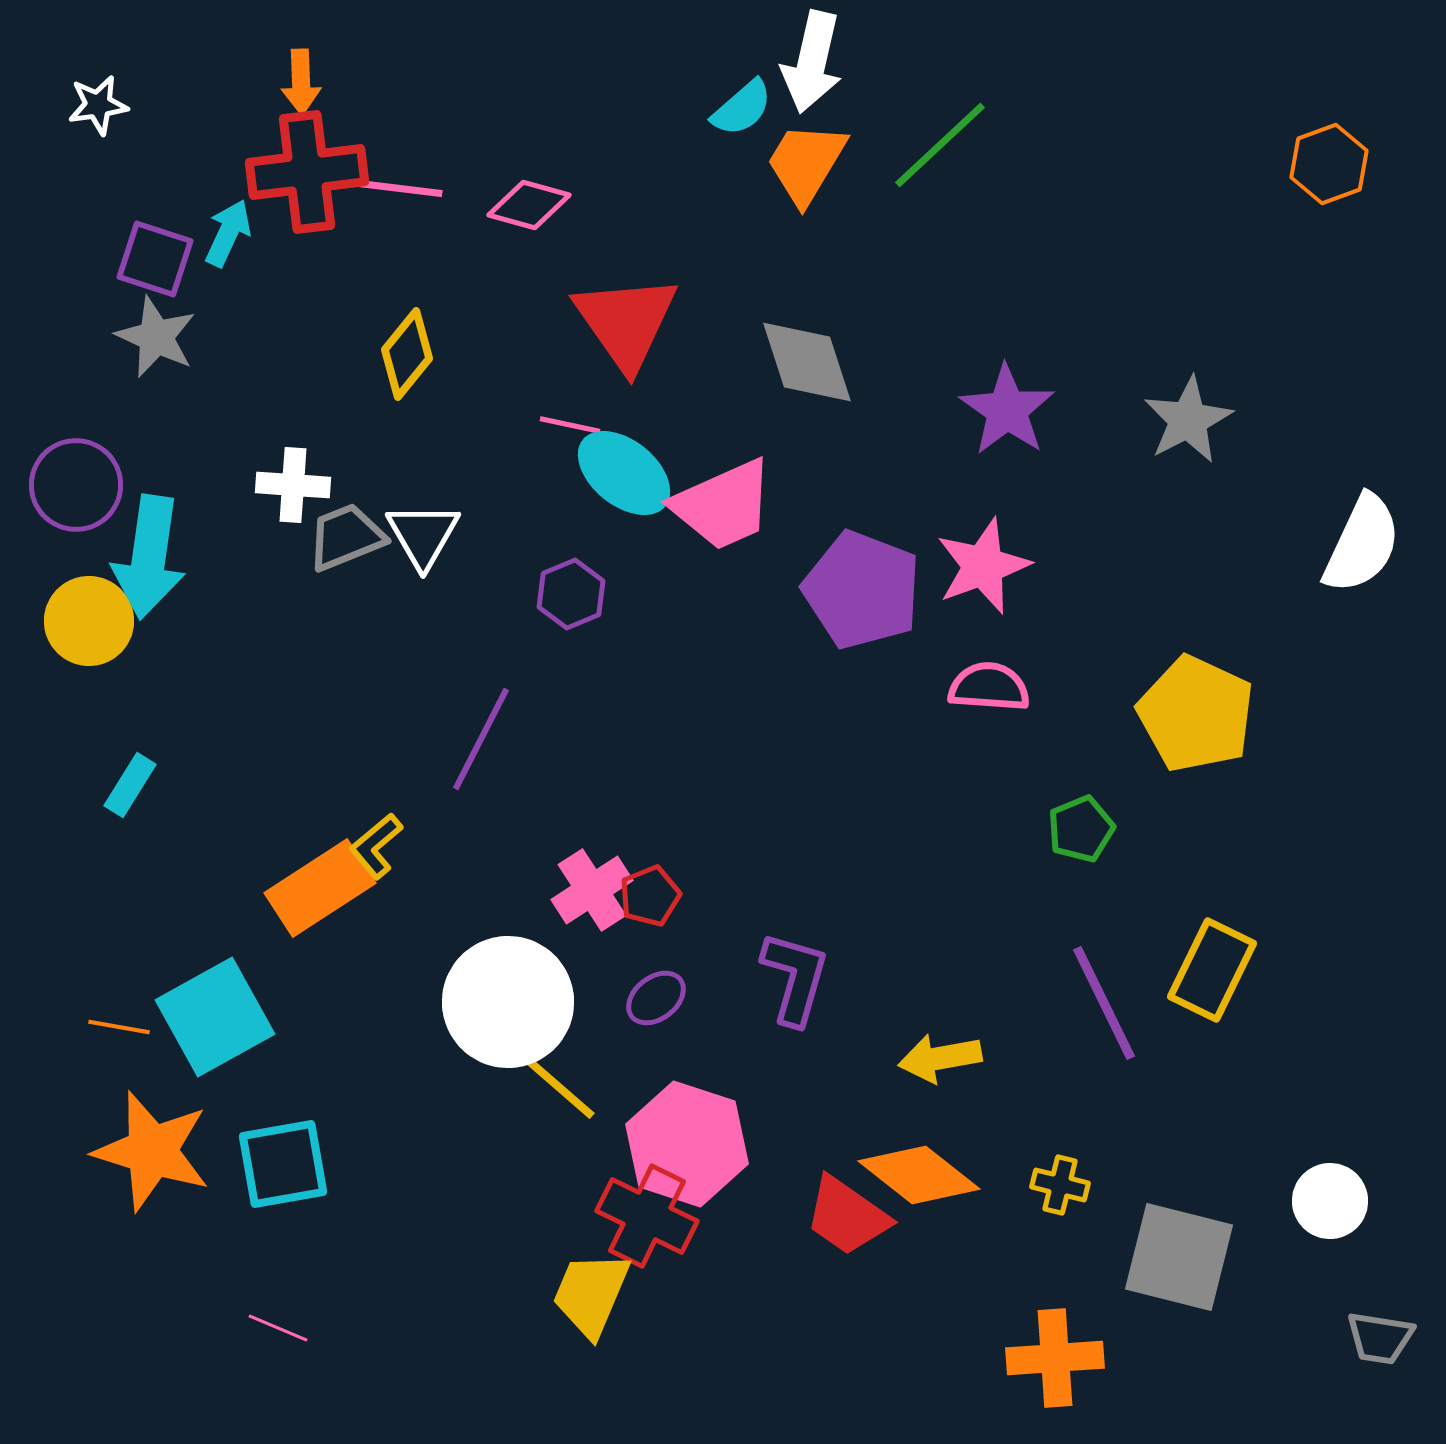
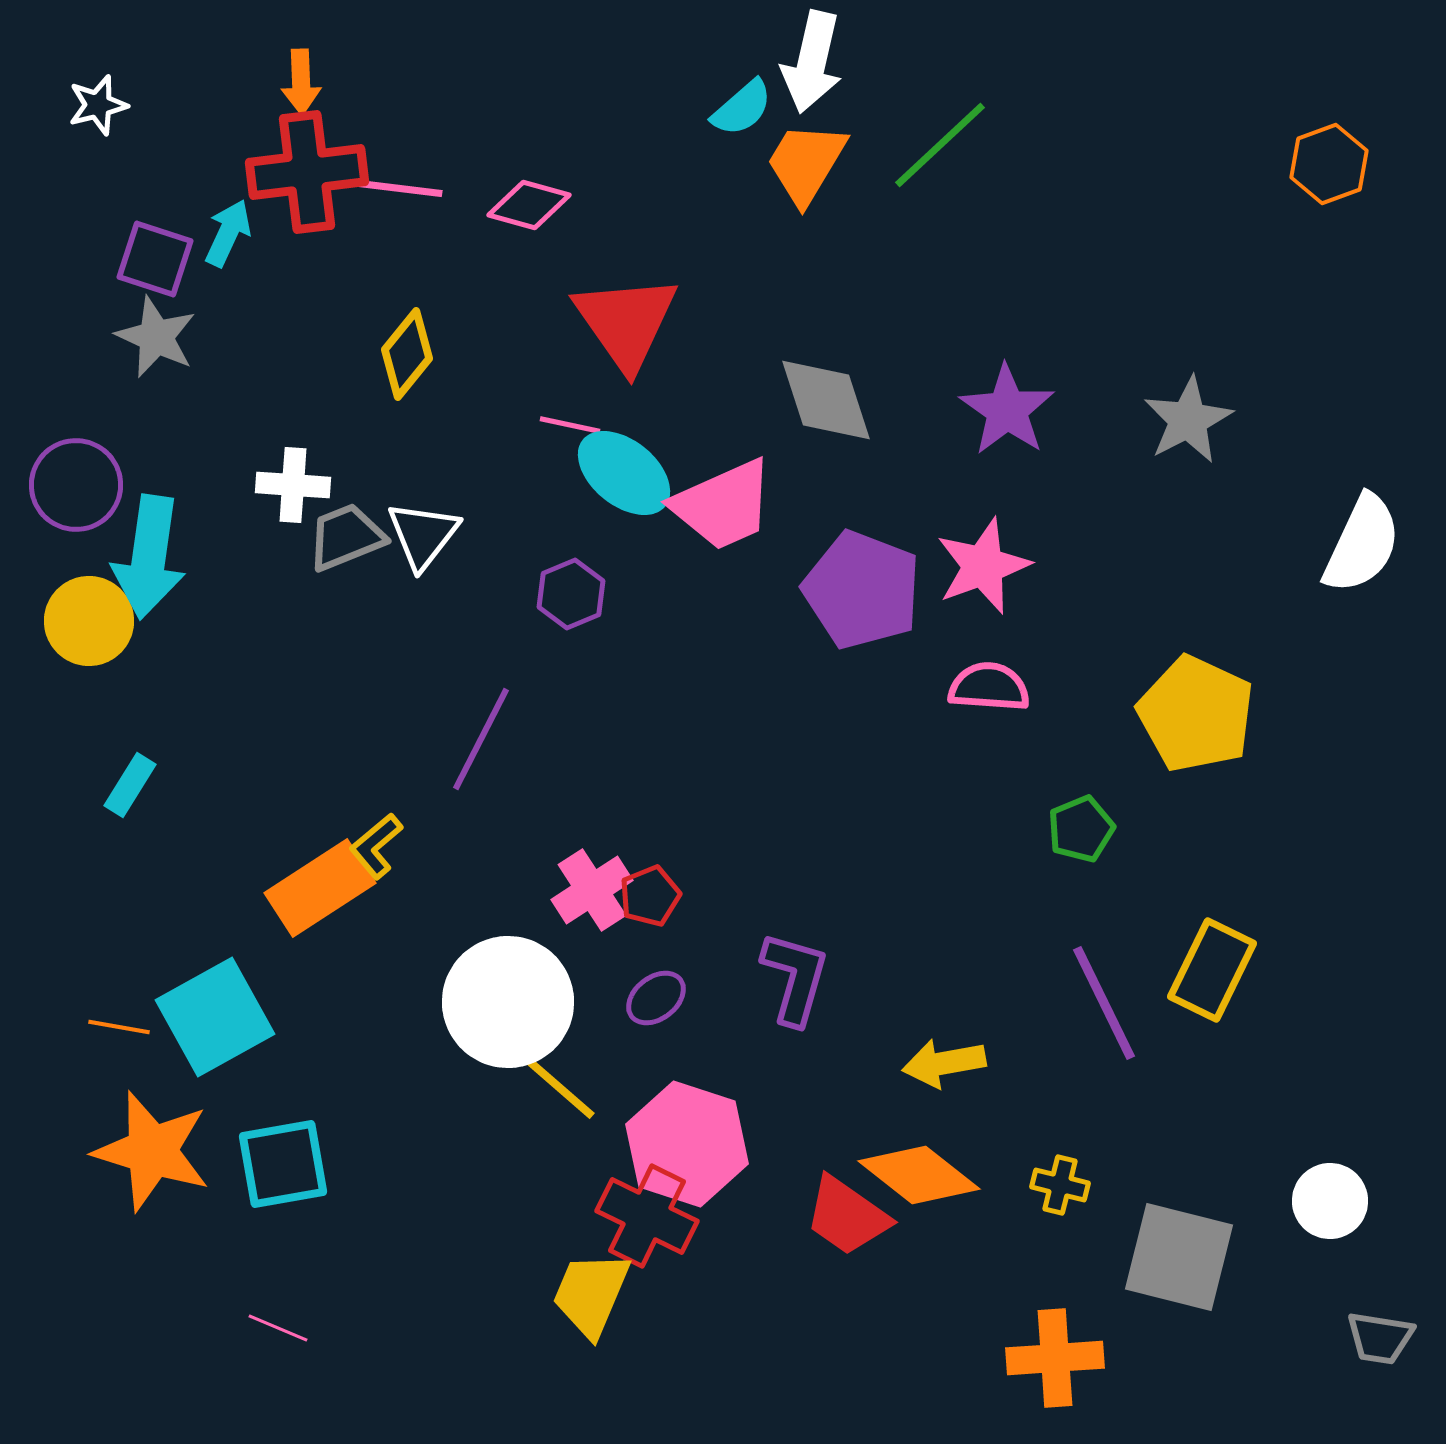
white star at (98, 105): rotated 6 degrees counterclockwise
gray diamond at (807, 362): moved 19 px right, 38 px down
white triangle at (423, 535): rotated 8 degrees clockwise
yellow arrow at (940, 1058): moved 4 px right, 5 px down
